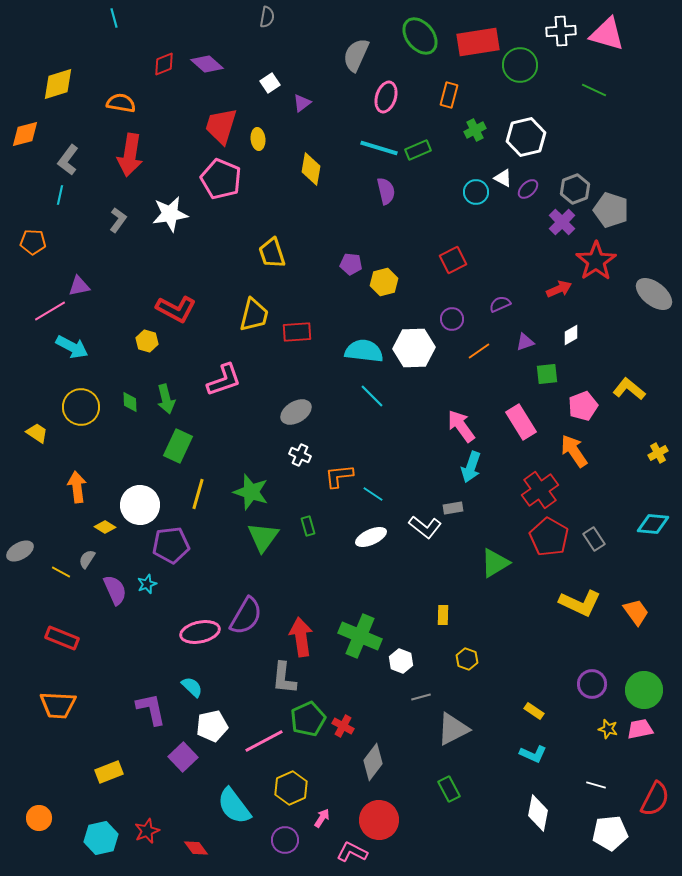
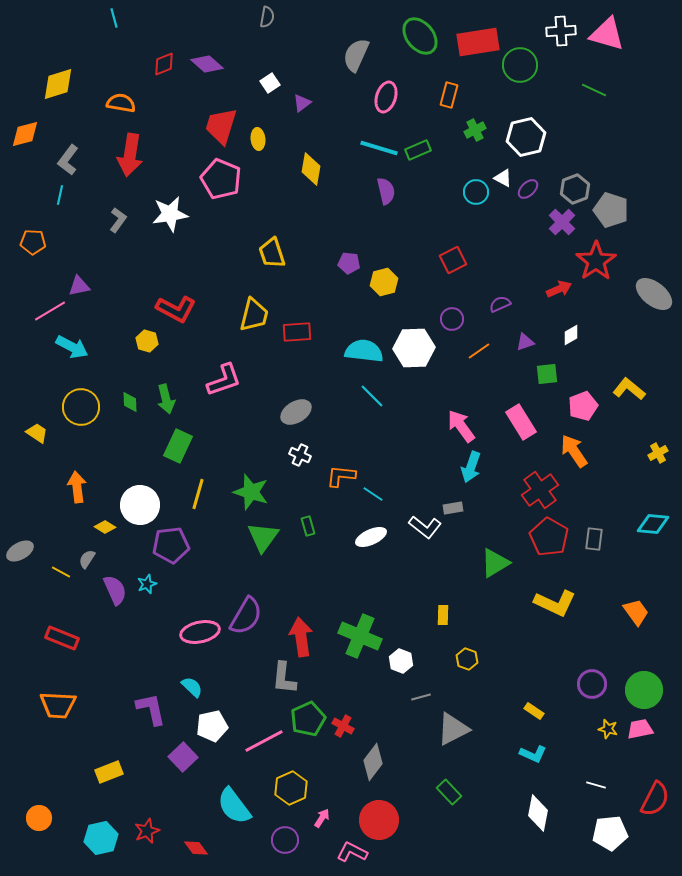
purple pentagon at (351, 264): moved 2 px left, 1 px up
orange L-shape at (339, 476): moved 2 px right; rotated 12 degrees clockwise
gray rectangle at (594, 539): rotated 40 degrees clockwise
yellow L-shape at (580, 603): moved 25 px left
green rectangle at (449, 789): moved 3 px down; rotated 15 degrees counterclockwise
